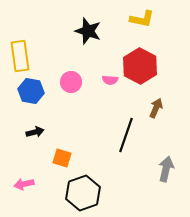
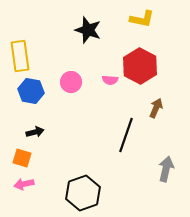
black star: moved 1 px up
orange square: moved 40 px left
